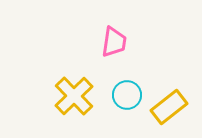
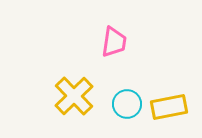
cyan circle: moved 9 px down
yellow rectangle: rotated 27 degrees clockwise
